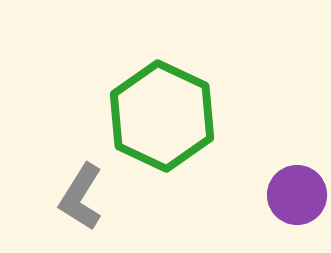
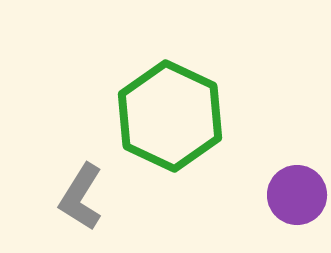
green hexagon: moved 8 px right
